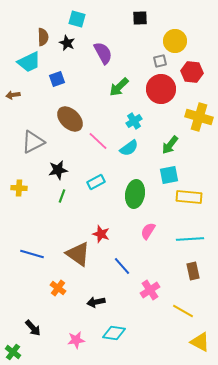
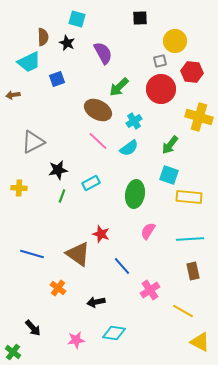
brown ellipse at (70, 119): moved 28 px right, 9 px up; rotated 16 degrees counterclockwise
cyan square at (169, 175): rotated 30 degrees clockwise
cyan rectangle at (96, 182): moved 5 px left, 1 px down
